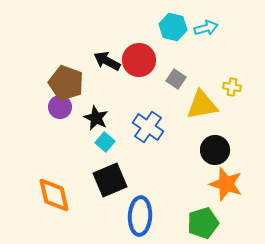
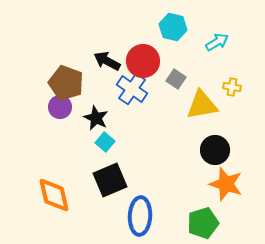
cyan arrow: moved 11 px right, 14 px down; rotated 15 degrees counterclockwise
red circle: moved 4 px right, 1 px down
blue cross: moved 16 px left, 38 px up
